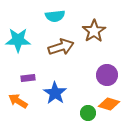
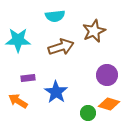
brown star: rotated 10 degrees clockwise
blue star: moved 1 px right, 1 px up
